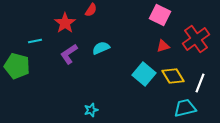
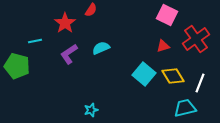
pink square: moved 7 px right
